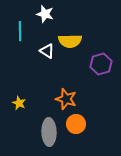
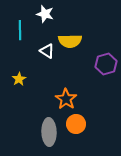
cyan line: moved 1 px up
purple hexagon: moved 5 px right
orange star: rotated 15 degrees clockwise
yellow star: moved 24 px up; rotated 16 degrees clockwise
